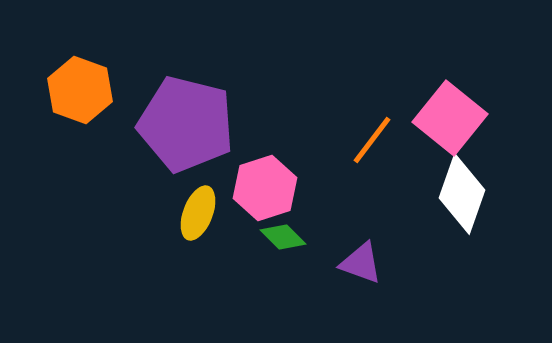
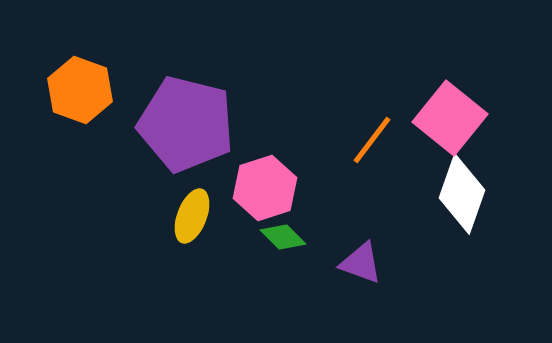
yellow ellipse: moved 6 px left, 3 px down
